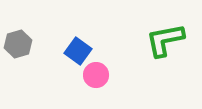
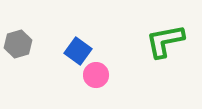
green L-shape: moved 1 px down
